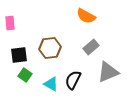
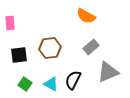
green square: moved 9 px down
